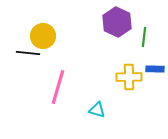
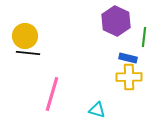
purple hexagon: moved 1 px left, 1 px up
yellow circle: moved 18 px left
blue rectangle: moved 27 px left, 11 px up; rotated 12 degrees clockwise
pink line: moved 6 px left, 7 px down
